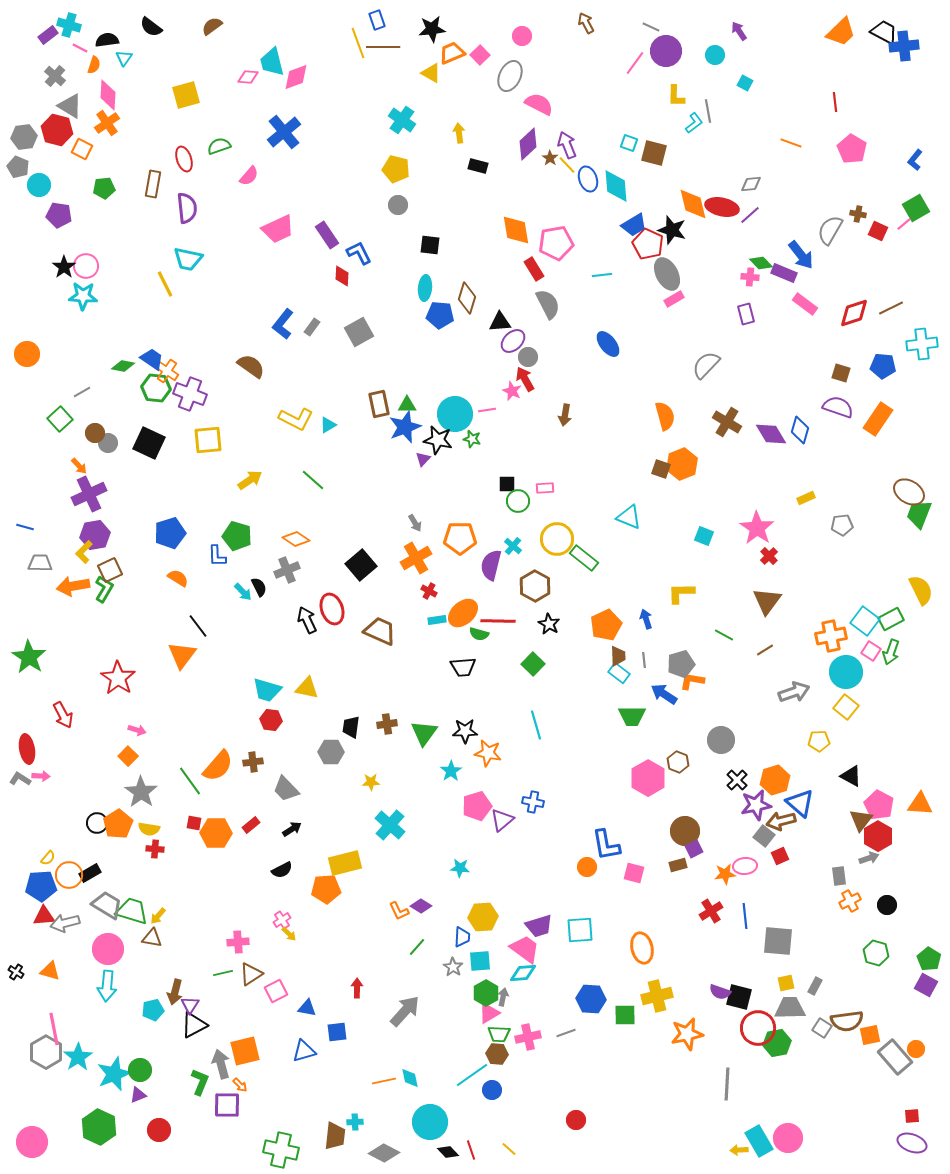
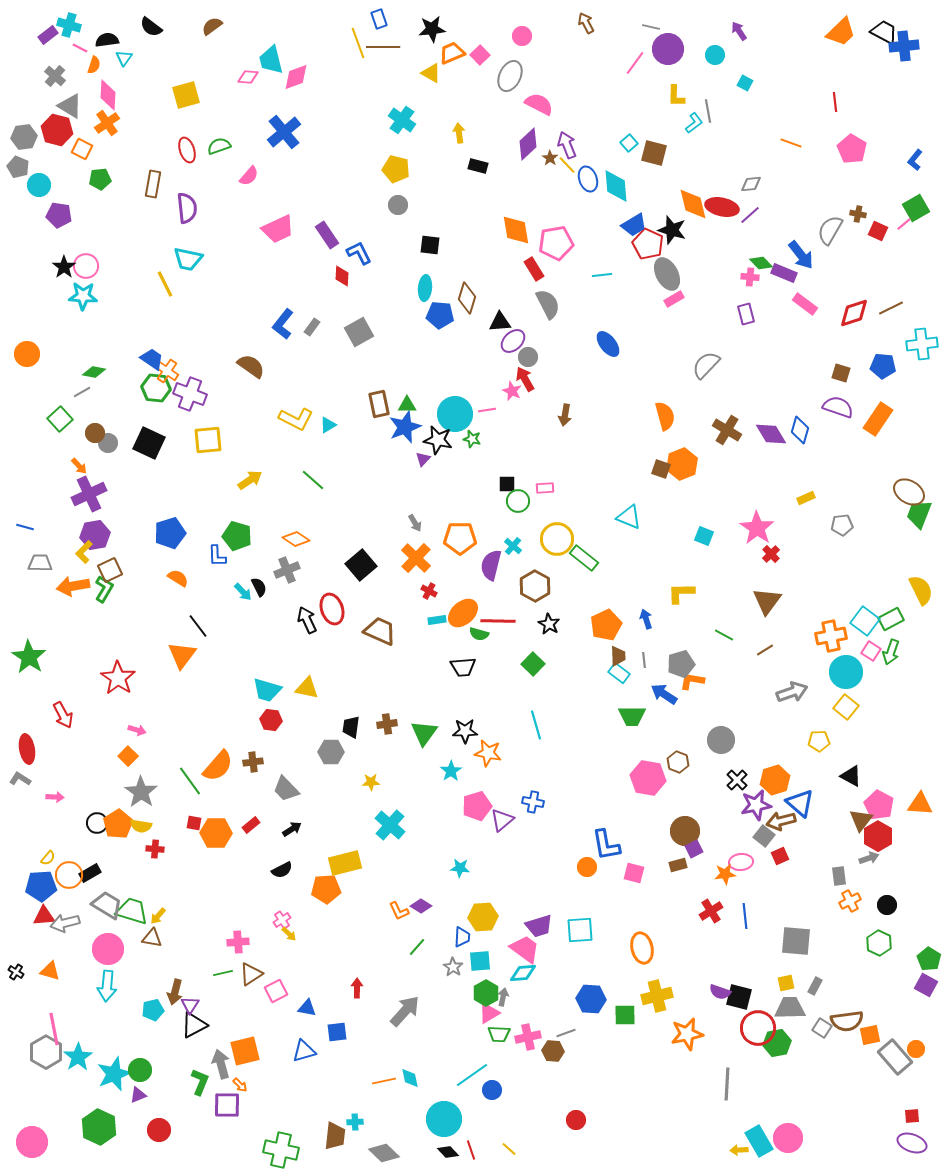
blue rectangle at (377, 20): moved 2 px right, 1 px up
gray line at (651, 27): rotated 12 degrees counterclockwise
purple circle at (666, 51): moved 2 px right, 2 px up
cyan trapezoid at (272, 62): moved 1 px left, 2 px up
cyan square at (629, 143): rotated 30 degrees clockwise
red ellipse at (184, 159): moved 3 px right, 9 px up
green pentagon at (104, 188): moved 4 px left, 9 px up
green diamond at (123, 366): moved 29 px left, 6 px down
brown cross at (727, 422): moved 8 px down
red cross at (769, 556): moved 2 px right, 2 px up
orange cross at (416, 558): rotated 16 degrees counterclockwise
gray arrow at (794, 692): moved 2 px left
pink arrow at (41, 776): moved 14 px right, 21 px down
pink hexagon at (648, 778): rotated 20 degrees counterclockwise
yellow semicircle at (149, 829): moved 8 px left, 3 px up
pink ellipse at (745, 866): moved 4 px left, 4 px up
gray square at (778, 941): moved 18 px right
green hexagon at (876, 953): moved 3 px right, 10 px up; rotated 10 degrees clockwise
brown hexagon at (497, 1054): moved 56 px right, 3 px up
cyan circle at (430, 1122): moved 14 px right, 3 px up
gray diamond at (384, 1153): rotated 16 degrees clockwise
